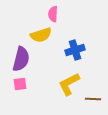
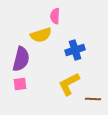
pink semicircle: moved 2 px right, 2 px down
